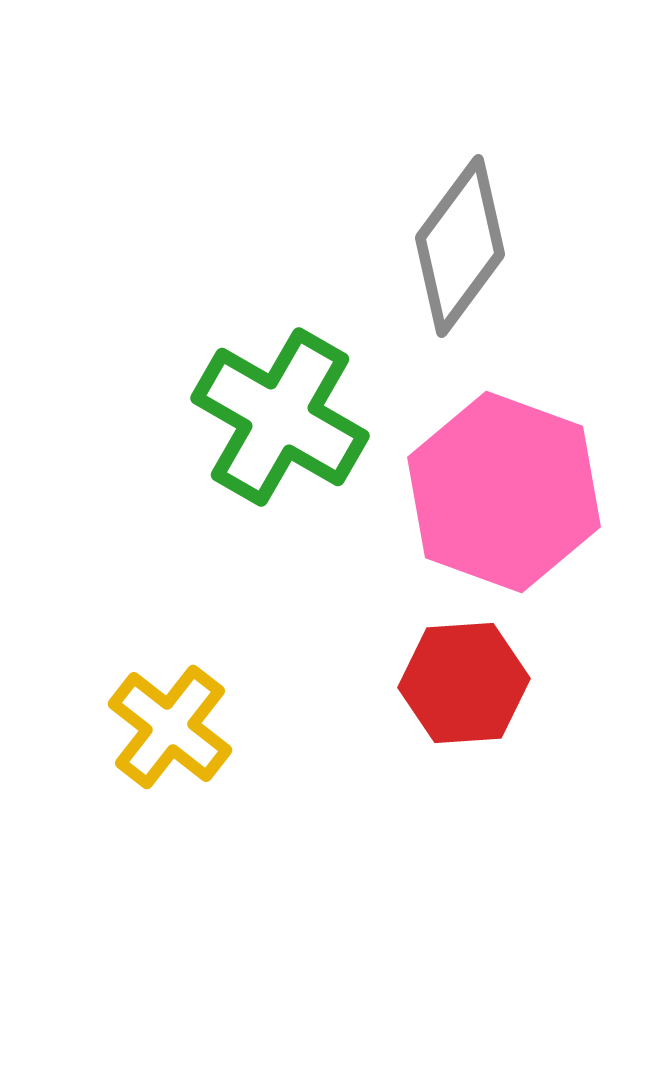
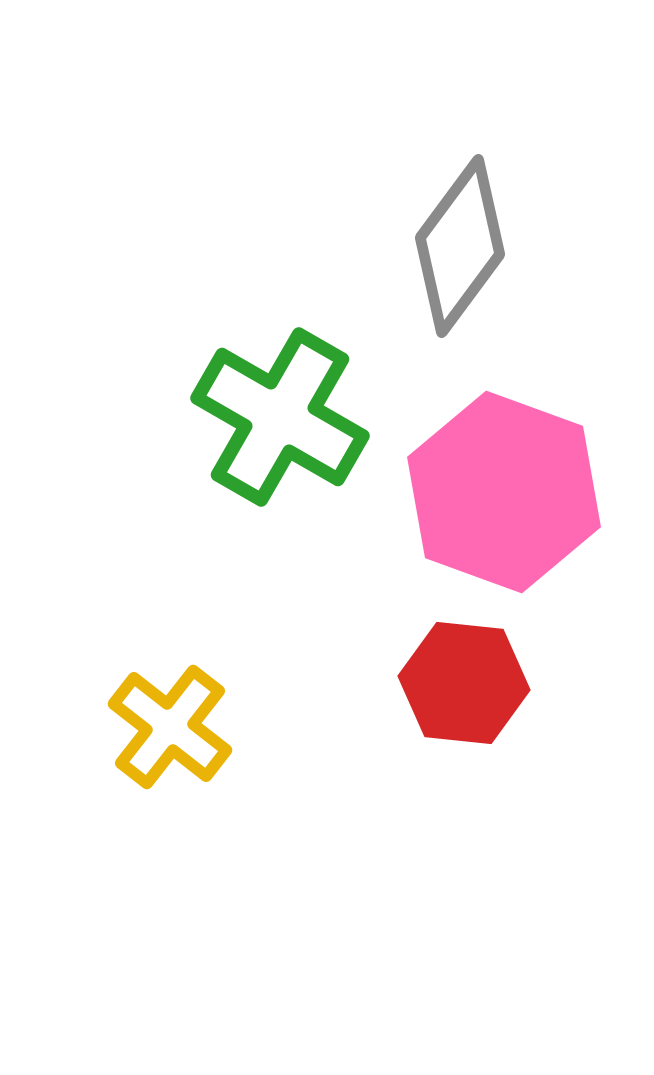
red hexagon: rotated 10 degrees clockwise
